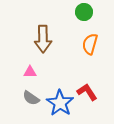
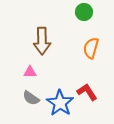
brown arrow: moved 1 px left, 2 px down
orange semicircle: moved 1 px right, 4 px down
